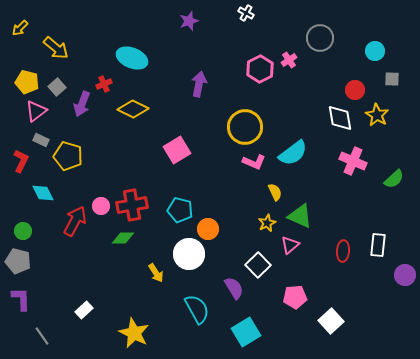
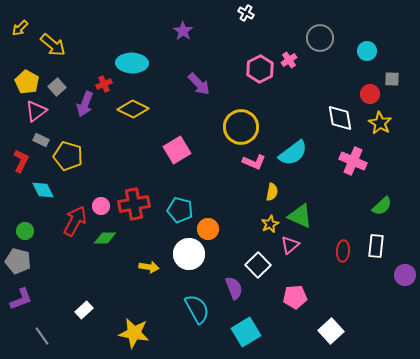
purple star at (189, 21): moved 6 px left, 10 px down; rotated 18 degrees counterclockwise
yellow arrow at (56, 48): moved 3 px left, 3 px up
cyan circle at (375, 51): moved 8 px left
cyan ellipse at (132, 58): moved 5 px down; rotated 20 degrees counterclockwise
yellow pentagon at (27, 82): rotated 15 degrees clockwise
purple arrow at (199, 84): rotated 125 degrees clockwise
red circle at (355, 90): moved 15 px right, 4 px down
purple arrow at (82, 104): moved 3 px right
yellow star at (377, 115): moved 3 px right, 8 px down
yellow circle at (245, 127): moved 4 px left
green semicircle at (394, 179): moved 12 px left, 27 px down
yellow semicircle at (275, 192): moved 3 px left; rotated 36 degrees clockwise
cyan diamond at (43, 193): moved 3 px up
red cross at (132, 205): moved 2 px right, 1 px up
yellow star at (267, 223): moved 3 px right, 1 px down
green circle at (23, 231): moved 2 px right
green diamond at (123, 238): moved 18 px left
white rectangle at (378, 245): moved 2 px left, 1 px down
yellow arrow at (156, 273): moved 7 px left, 6 px up; rotated 48 degrees counterclockwise
purple semicircle at (234, 288): rotated 10 degrees clockwise
purple L-shape at (21, 299): rotated 70 degrees clockwise
white square at (331, 321): moved 10 px down
yellow star at (134, 333): rotated 16 degrees counterclockwise
